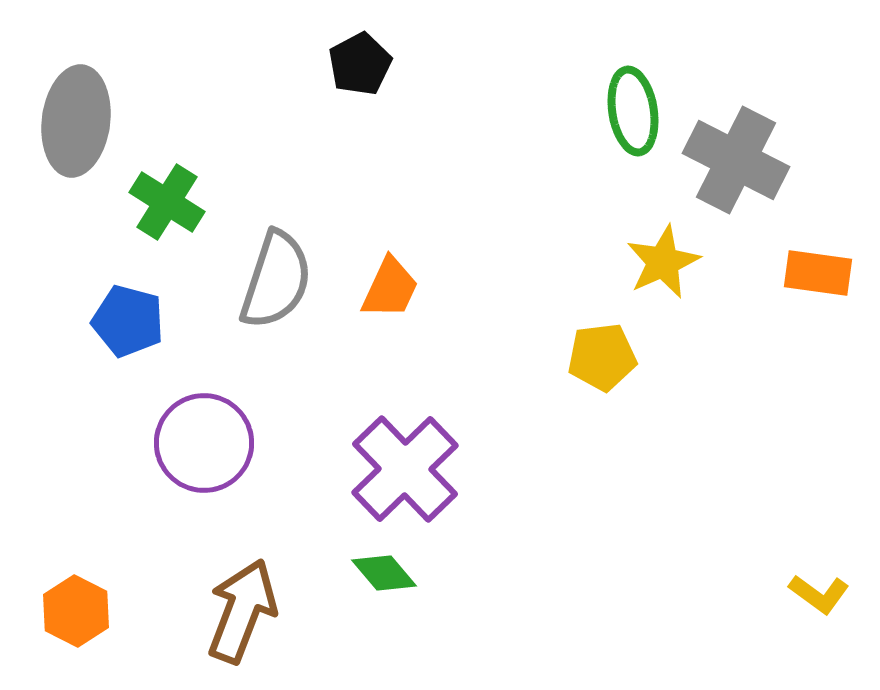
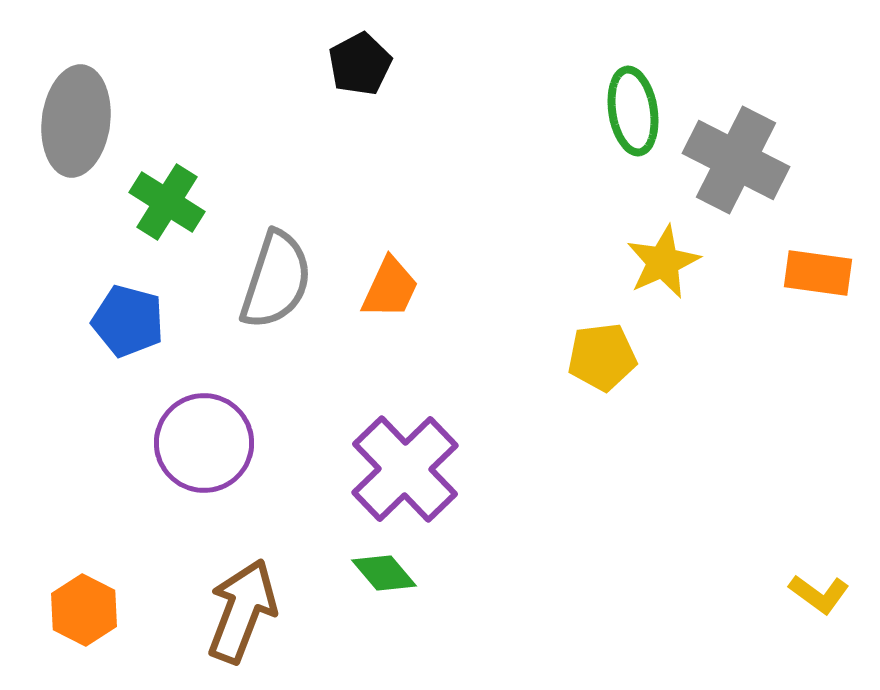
orange hexagon: moved 8 px right, 1 px up
